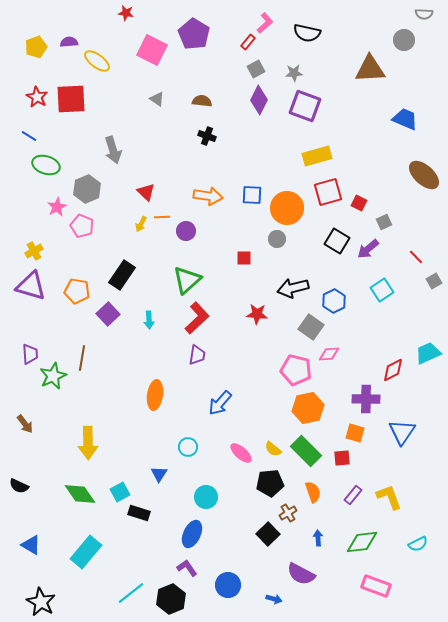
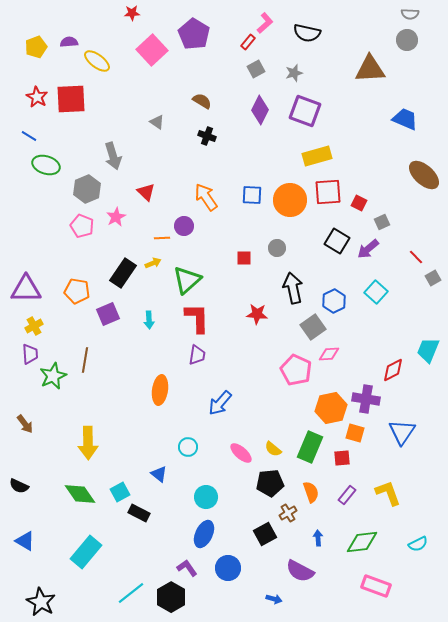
red star at (126, 13): moved 6 px right; rotated 14 degrees counterclockwise
gray semicircle at (424, 14): moved 14 px left
gray circle at (404, 40): moved 3 px right
pink square at (152, 50): rotated 20 degrees clockwise
gray star at (294, 73): rotated 12 degrees counterclockwise
gray triangle at (157, 99): moved 23 px down
purple diamond at (259, 100): moved 1 px right, 10 px down
brown semicircle at (202, 101): rotated 24 degrees clockwise
purple square at (305, 106): moved 5 px down
gray arrow at (113, 150): moved 6 px down
red square at (328, 192): rotated 12 degrees clockwise
orange arrow at (208, 196): moved 2 px left, 1 px down; rotated 132 degrees counterclockwise
pink star at (57, 207): moved 59 px right, 10 px down
orange circle at (287, 208): moved 3 px right, 8 px up
orange line at (162, 217): moved 21 px down
gray square at (384, 222): moved 2 px left
yellow arrow at (141, 224): moved 12 px right, 39 px down; rotated 140 degrees counterclockwise
purple circle at (186, 231): moved 2 px left, 5 px up
gray circle at (277, 239): moved 9 px down
yellow cross at (34, 251): moved 75 px down
black rectangle at (122, 275): moved 1 px right, 2 px up
gray square at (434, 281): moved 1 px left, 3 px up
purple triangle at (31, 286): moved 5 px left, 3 px down; rotated 16 degrees counterclockwise
black arrow at (293, 288): rotated 92 degrees clockwise
cyan square at (382, 290): moved 6 px left, 2 px down; rotated 15 degrees counterclockwise
purple square at (108, 314): rotated 20 degrees clockwise
red L-shape at (197, 318): rotated 48 degrees counterclockwise
gray square at (311, 327): moved 2 px right; rotated 20 degrees clockwise
cyan trapezoid at (428, 353): moved 3 px up; rotated 44 degrees counterclockwise
brown line at (82, 358): moved 3 px right, 2 px down
pink pentagon at (296, 370): rotated 12 degrees clockwise
orange ellipse at (155, 395): moved 5 px right, 5 px up
purple cross at (366, 399): rotated 8 degrees clockwise
orange hexagon at (308, 408): moved 23 px right
green rectangle at (306, 451): moved 4 px right, 4 px up; rotated 68 degrees clockwise
blue triangle at (159, 474): rotated 24 degrees counterclockwise
orange semicircle at (313, 492): moved 2 px left
purple rectangle at (353, 495): moved 6 px left
yellow L-shape at (389, 497): moved 1 px left, 4 px up
black rectangle at (139, 513): rotated 10 degrees clockwise
blue ellipse at (192, 534): moved 12 px right
black square at (268, 534): moved 3 px left; rotated 15 degrees clockwise
blue triangle at (31, 545): moved 6 px left, 4 px up
purple semicircle at (301, 574): moved 1 px left, 3 px up
blue circle at (228, 585): moved 17 px up
black hexagon at (171, 599): moved 2 px up; rotated 8 degrees counterclockwise
